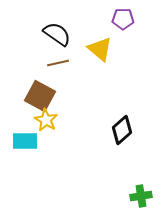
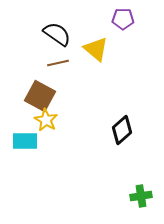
yellow triangle: moved 4 px left
